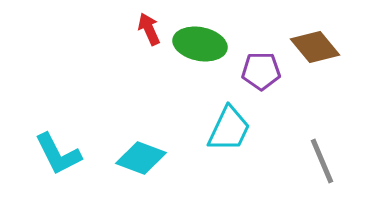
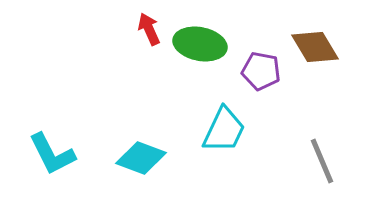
brown diamond: rotated 9 degrees clockwise
purple pentagon: rotated 12 degrees clockwise
cyan trapezoid: moved 5 px left, 1 px down
cyan L-shape: moved 6 px left
